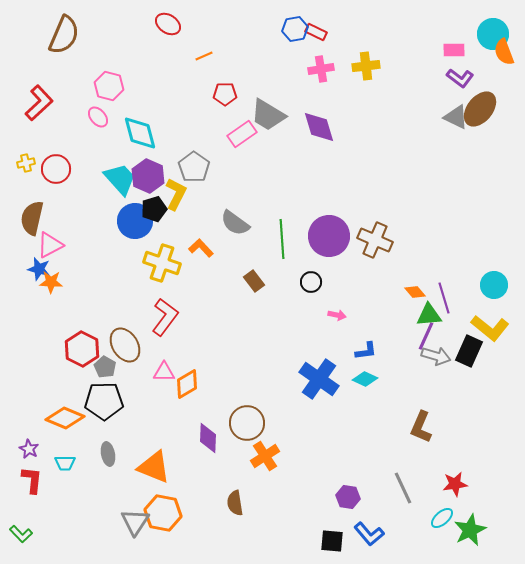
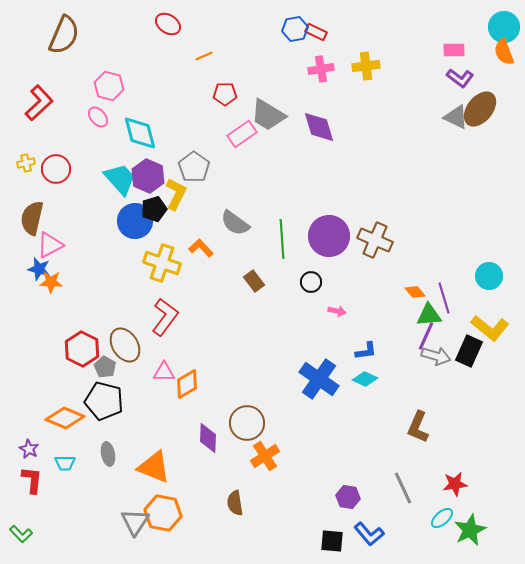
cyan circle at (493, 34): moved 11 px right, 7 px up
cyan circle at (494, 285): moved 5 px left, 9 px up
pink arrow at (337, 315): moved 4 px up
black pentagon at (104, 401): rotated 15 degrees clockwise
brown L-shape at (421, 427): moved 3 px left
